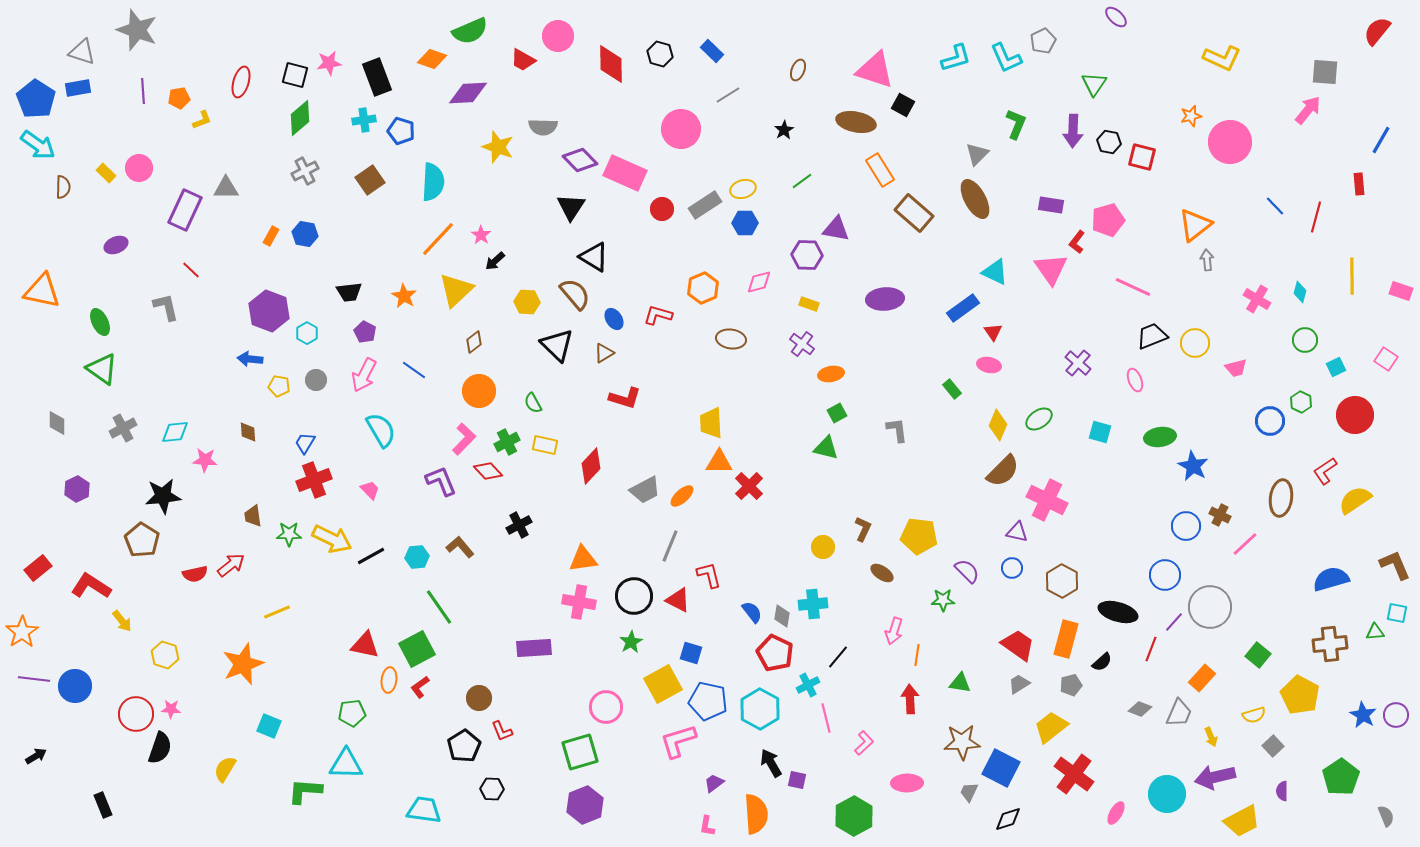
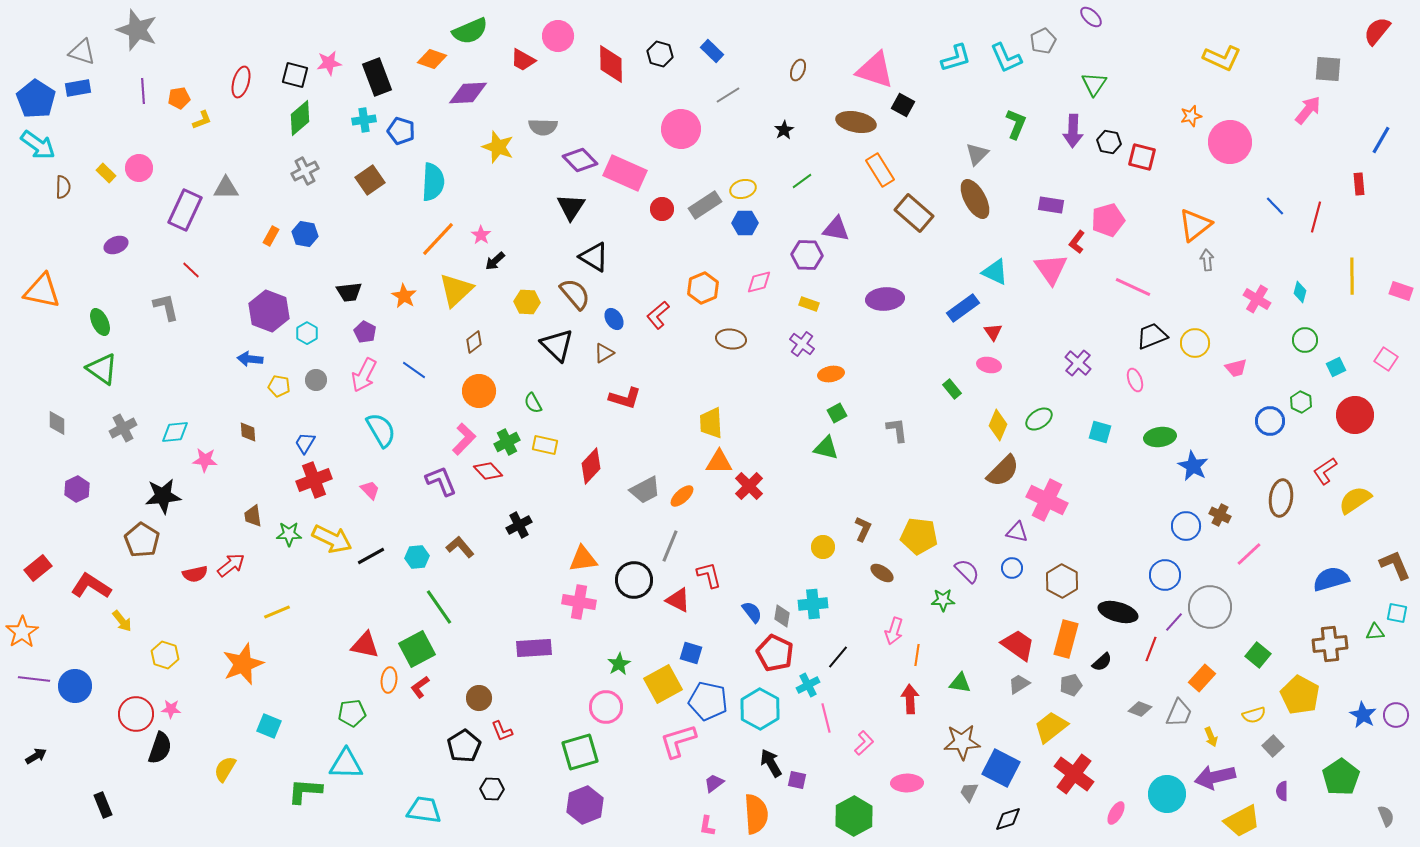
purple ellipse at (1116, 17): moved 25 px left
gray square at (1325, 72): moved 3 px right, 3 px up
red L-shape at (658, 315): rotated 56 degrees counterclockwise
pink line at (1245, 544): moved 4 px right, 10 px down
black circle at (634, 596): moved 16 px up
green star at (631, 642): moved 12 px left, 22 px down
